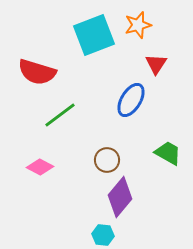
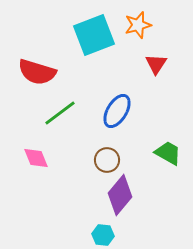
blue ellipse: moved 14 px left, 11 px down
green line: moved 2 px up
pink diamond: moved 4 px left, 9 px up; rotated 40 degrees clockwise
purple diamond: moved 2 px up
